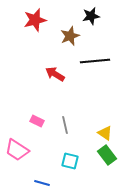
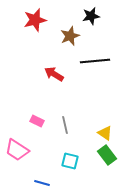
red arrow: moved 1 px left
